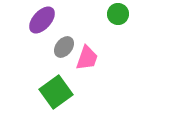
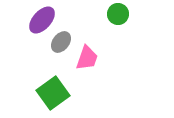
gray ellipse: moved 3 px left, 5 px up
green square: moved 3 px left, 1 px down
